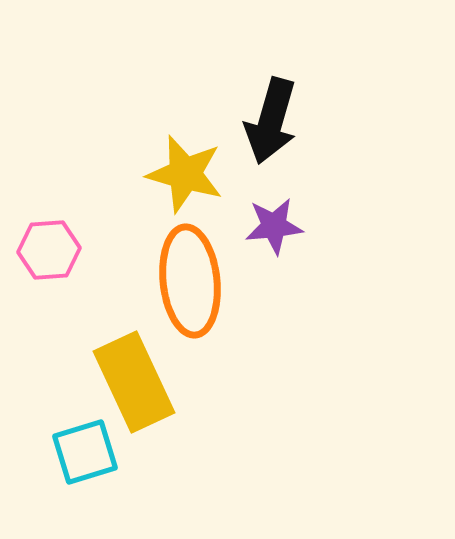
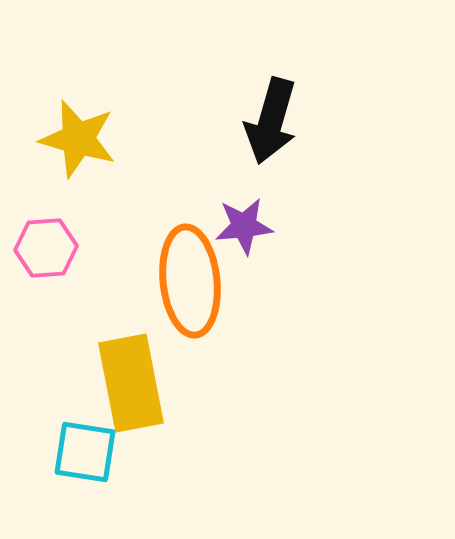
yellow star: moved 107 px left, 35 px up
purple star: moved 30 px left
pink hexagon: moved 3 px left, 2 px up
yellow rectangle: moved 3 px left, 1 px down; rotated 14 degrees clockwise
cyan square: rotated 26 degrees clockwise
